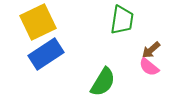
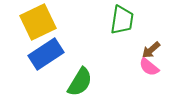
green semicircle: moved 23 px left
